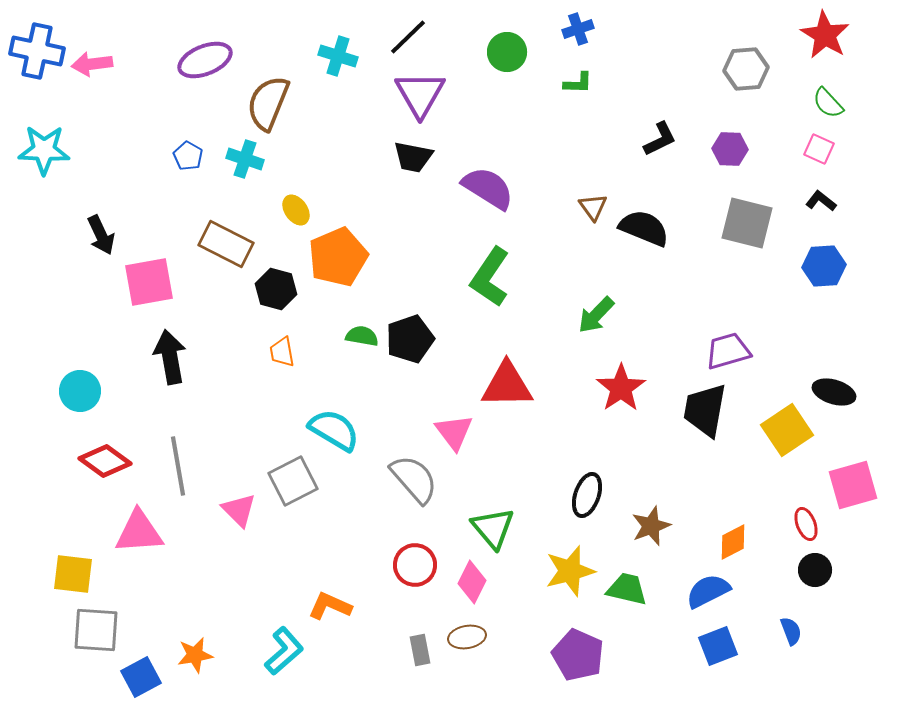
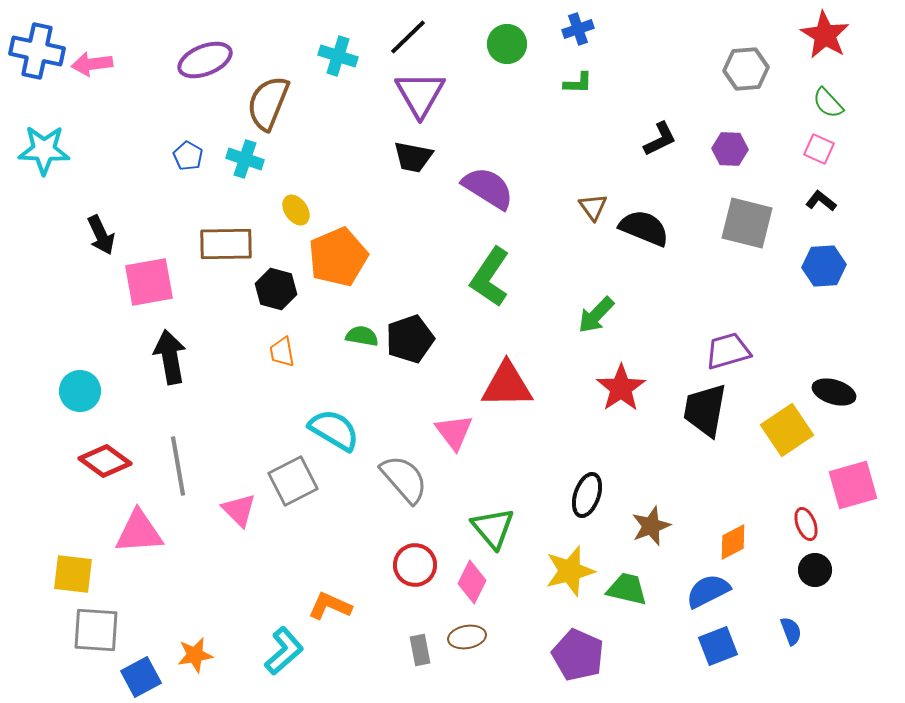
green circle at (507, 52): moved 8 px up
brown rectangle at (226, 244): rotated 28 degrees counterclockwise
gray semicircle at (414, 479): moved 10 px left
